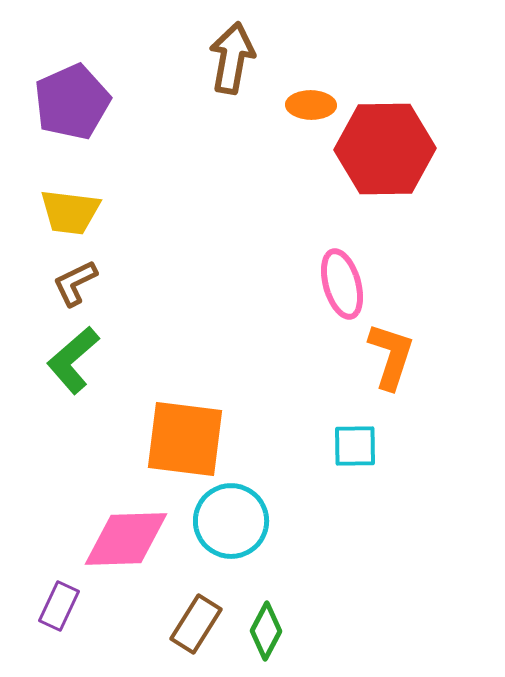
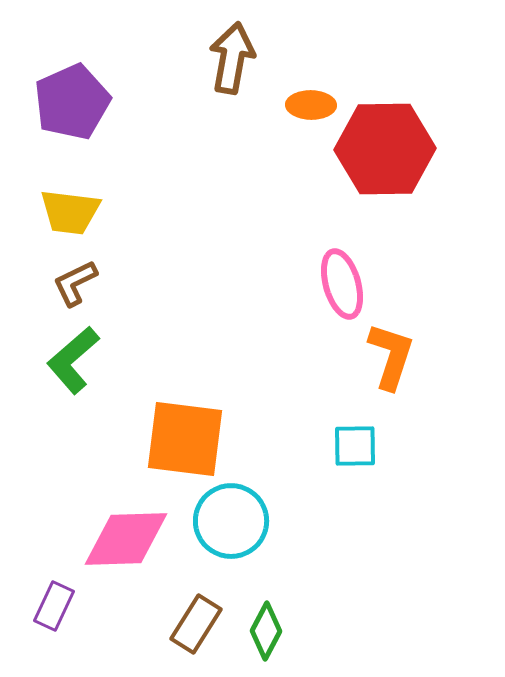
purple rectangle: moved 5 px left
